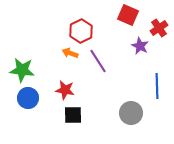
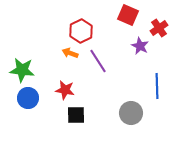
black square: moved 3 px right
